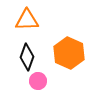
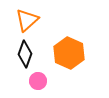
orange triangle: rotated 40 degrees counterclockwise
black diamond: moved 2 px left, 3 px up
